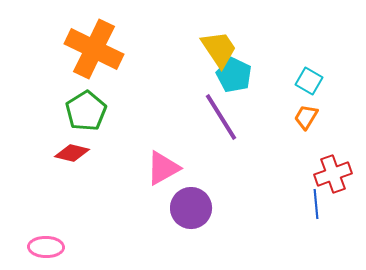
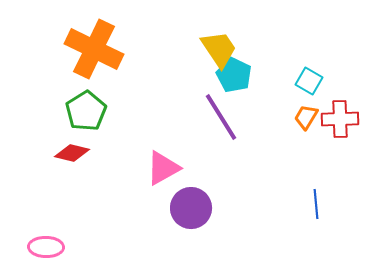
red cross: moved 7 px right, 55 px up; rotated 18 degrees clockwise
